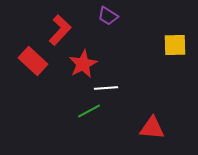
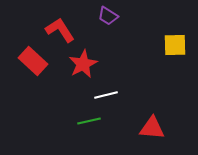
red L-shape: rotated 76 degrees counterclockwise
white line: moved 7 px down; rotated 10 degrees counterclockwise
green line: moved 10 px down; rotated 15 degrees clockwise
